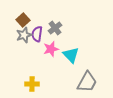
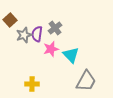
brown square: moved 13 px left
gray trapezoid: moved 1 px left, 1 px up
